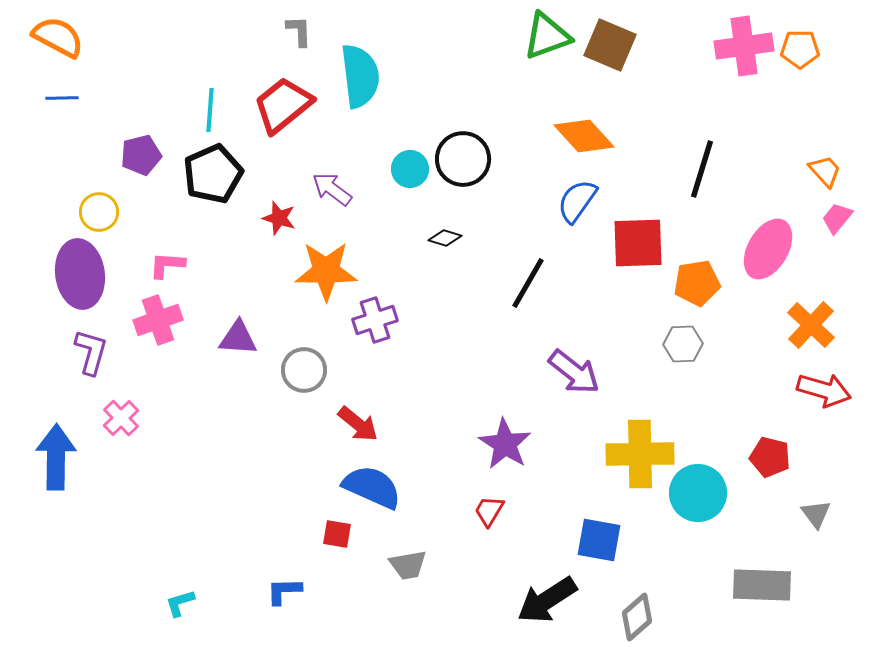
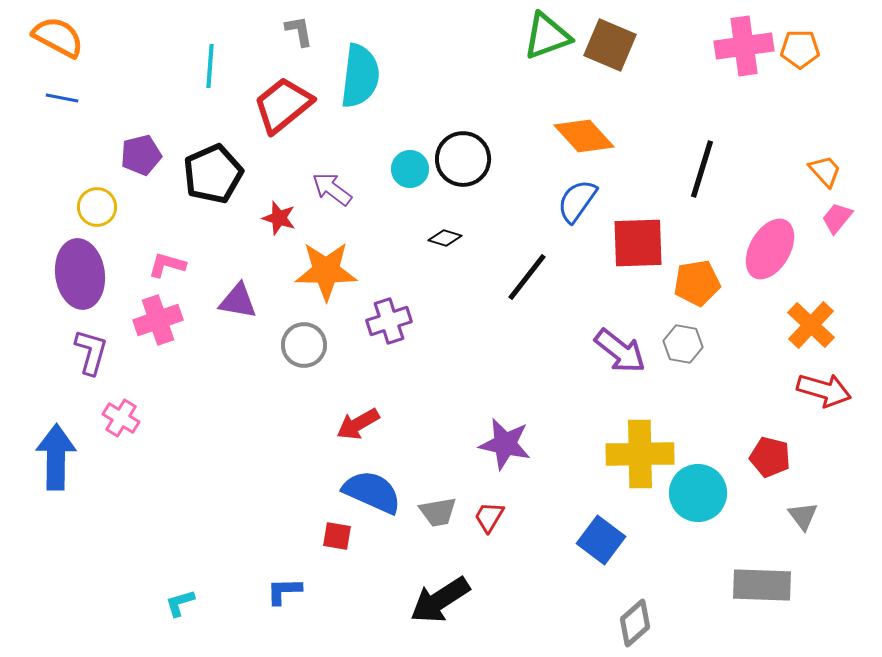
gray L-shape at (299, 31): rotated 8 degrees counterclockwise
cyan semicircle at (360, 76): rotated 14 degrees clockwise
blue line at (62, 98): rotated 12 degrees clockwise
cyan line at (210, 110): moved 44 px up
yellow circle at (99, 212): moved 2 px left, 5 px up
pink ellipse at (768, 249): moved 2 px right
pink L-shape at (167, 265): rotated 12 degrees clockwise
black line at (528, 283): moved 1 px left, 6 px up; rotated 8 degrees clockwise
purple cross at (375, 320): moved 14 px right, 1 px down
purple triangle at (238, 338): moved 37 px up; rotated 6 degrees clockwise
gray hexagon at (683, 344): rotated 12 degrees clockwise
gray circle at (304, 370): moved 25 px up
purple arrow at (574, 372): moved 46 px right, 21 px up
pink cross at (121, 418): rotated 15 degrees counterclockwise
red arrow at (358, 424): rotated 111 degrees clockwise
purple star at (505, 444): rotated 20 degrees counterclockwise
blue semicircle at (372, 487): moved 5 px down
red trapezoid at (489, 511): moved 6 px down
gray triangle at (816, 514): moved 13 px left, 2 px down
red square at (337, 534): moved 2 px down
blue square at (599, 540): moved 2 px right; rotated 27 degrees clockwise
gray trapezoid at (408, 565): moved 30 px right, 53 px up
black arrow at (547, 600): moved 107 px left
gray diamond at (637, 617): moved 2 px left, 6 px down
